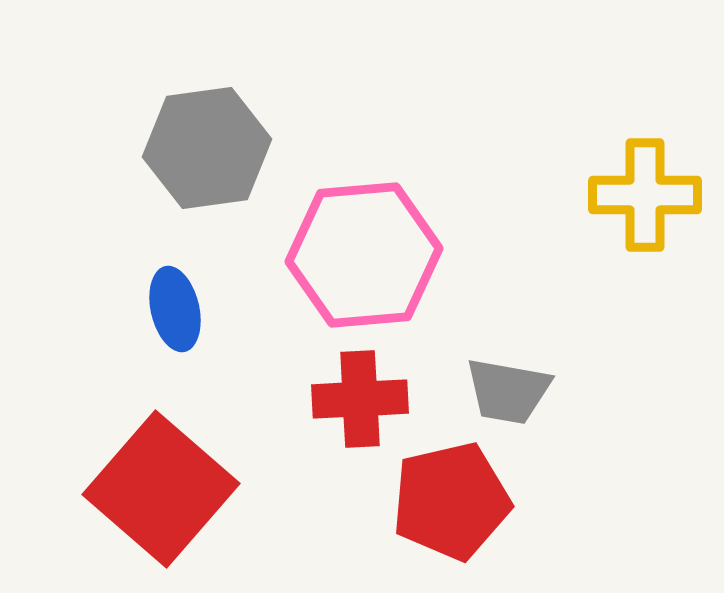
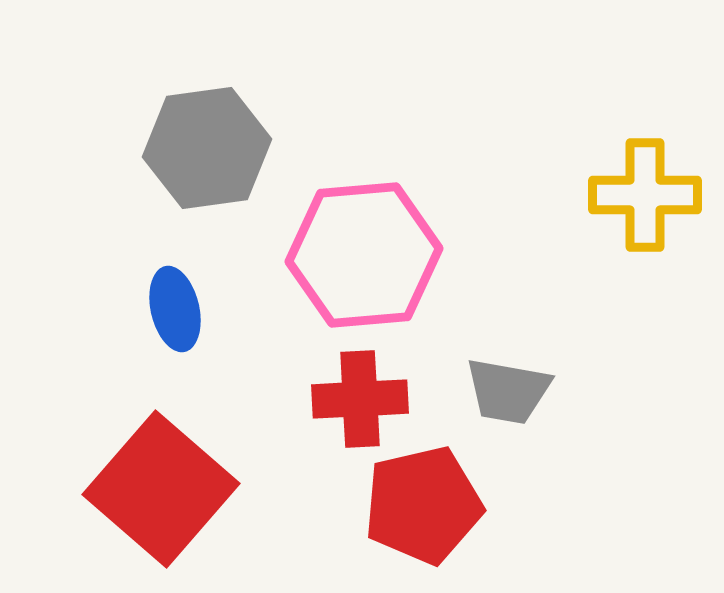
red pentagon: moved 28 px left, 4 px down
